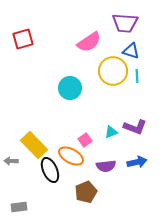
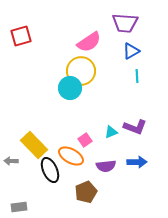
red square: moved 2 px left, 3 px up
blue triangle: rotated 48 degrees counterclockwise
yellow circle: moved 32 px left
blue arrow: rotated 12 degrees clockwise
